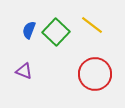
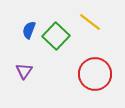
yellow line: moved 2 px left, 3 px up
green square: moved 4 px down
purple triangle: rotated 42 degrees clockwise
